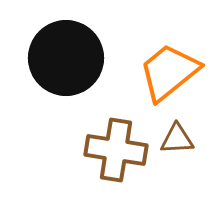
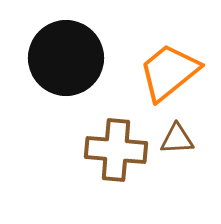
brown cross: rotated 4 degrees counterclockwise
